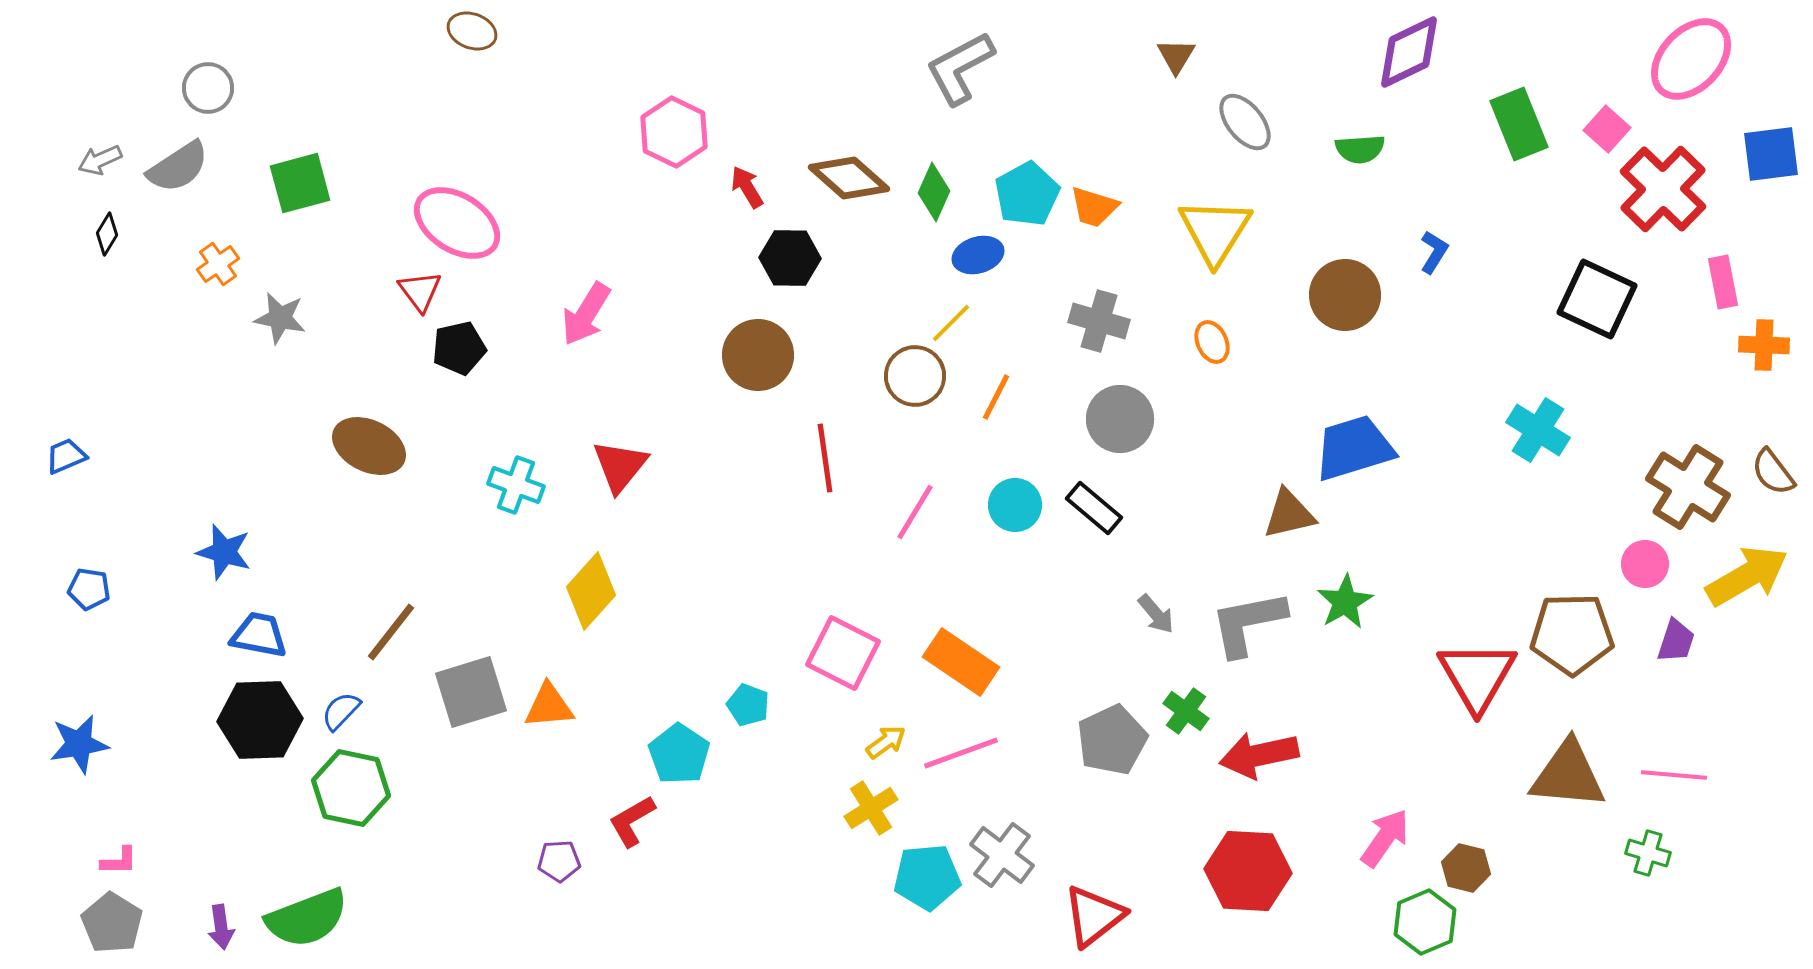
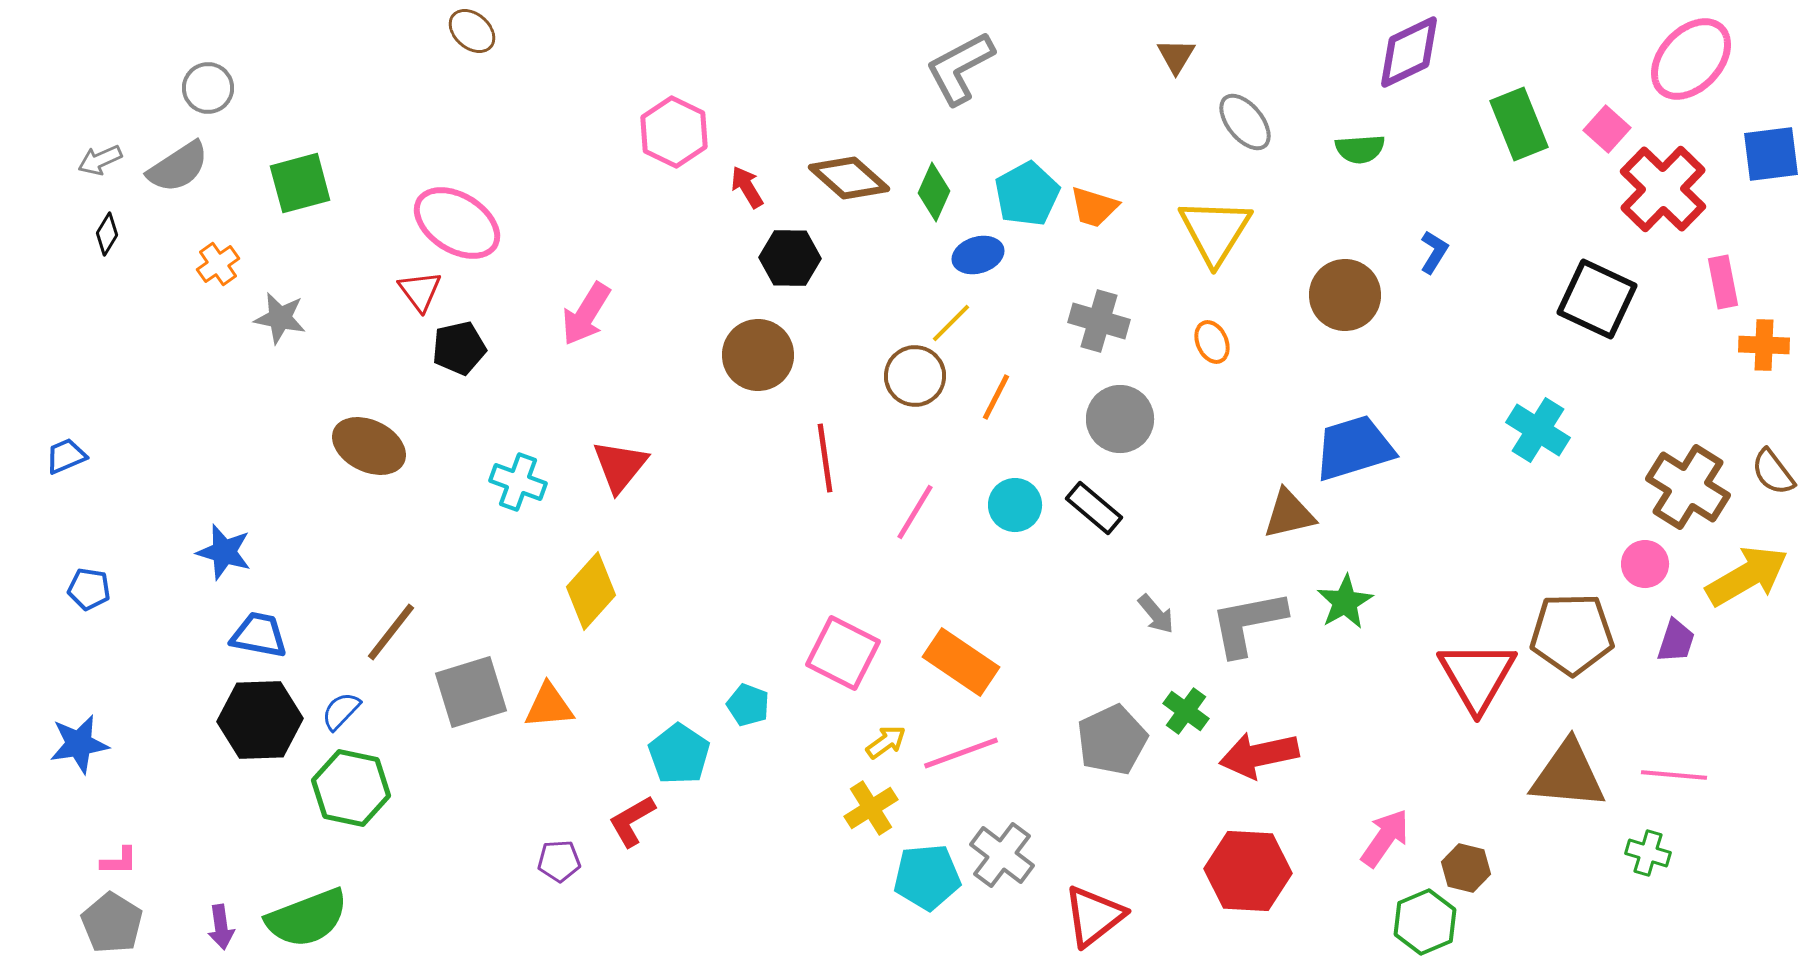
brown ellipse at (472, 31): rotated 21 degrees clockwise
cyan cross at (516, 485): moved 2 px right, 3 px up
